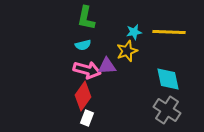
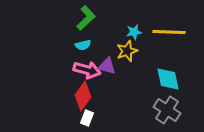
green L-shape: rotated 145 degrees counterclockwise
purple triangle: rotated 18 degrees clockwise
